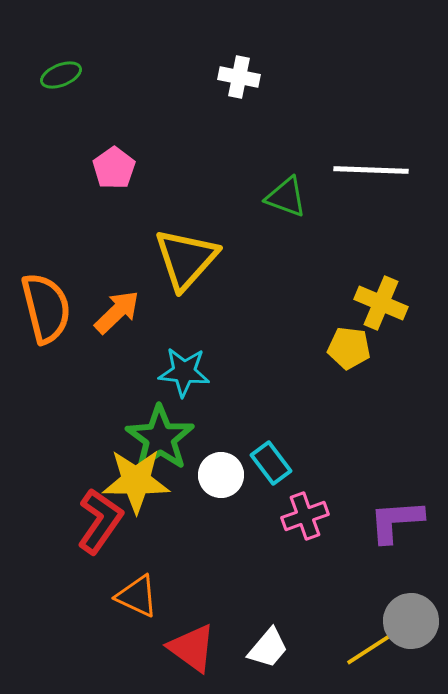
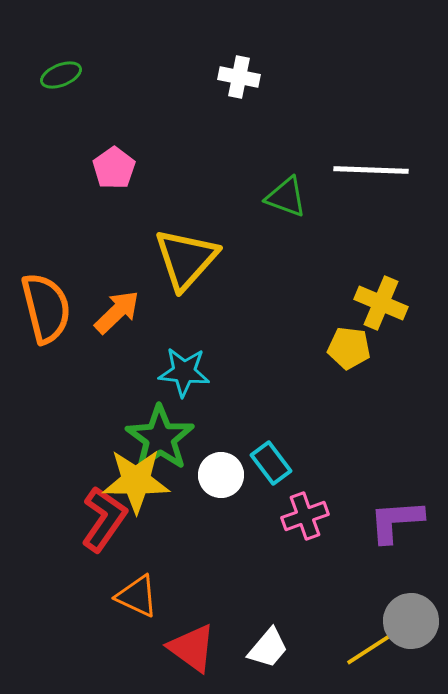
red L-shape: moved 4 px right, 2 px up
